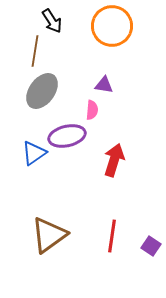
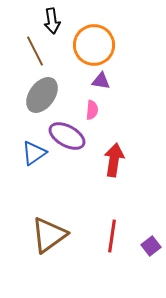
black arrow: rotated 25 degrees clockwise
orange circle: moved 18 px left, 19 px down
brown line: rotated 36 degrees counterclockwise
purple triangle: moved 3 px left, 4 px up
gray ellipse: moved 4 px down
purple ellipse: rotated 42 degrees clockwise
red arrow: rotated 8 degrees counterclockwise
purple square: rotated 18 degrees clockwise
